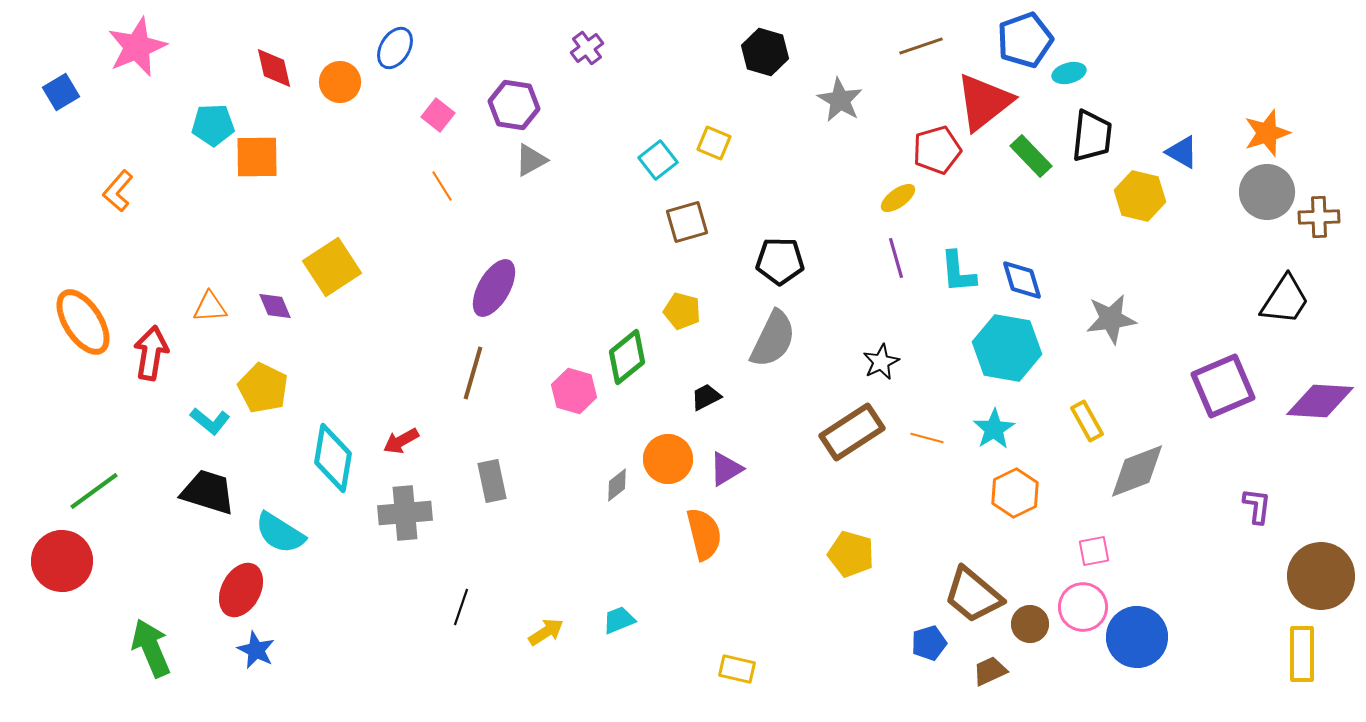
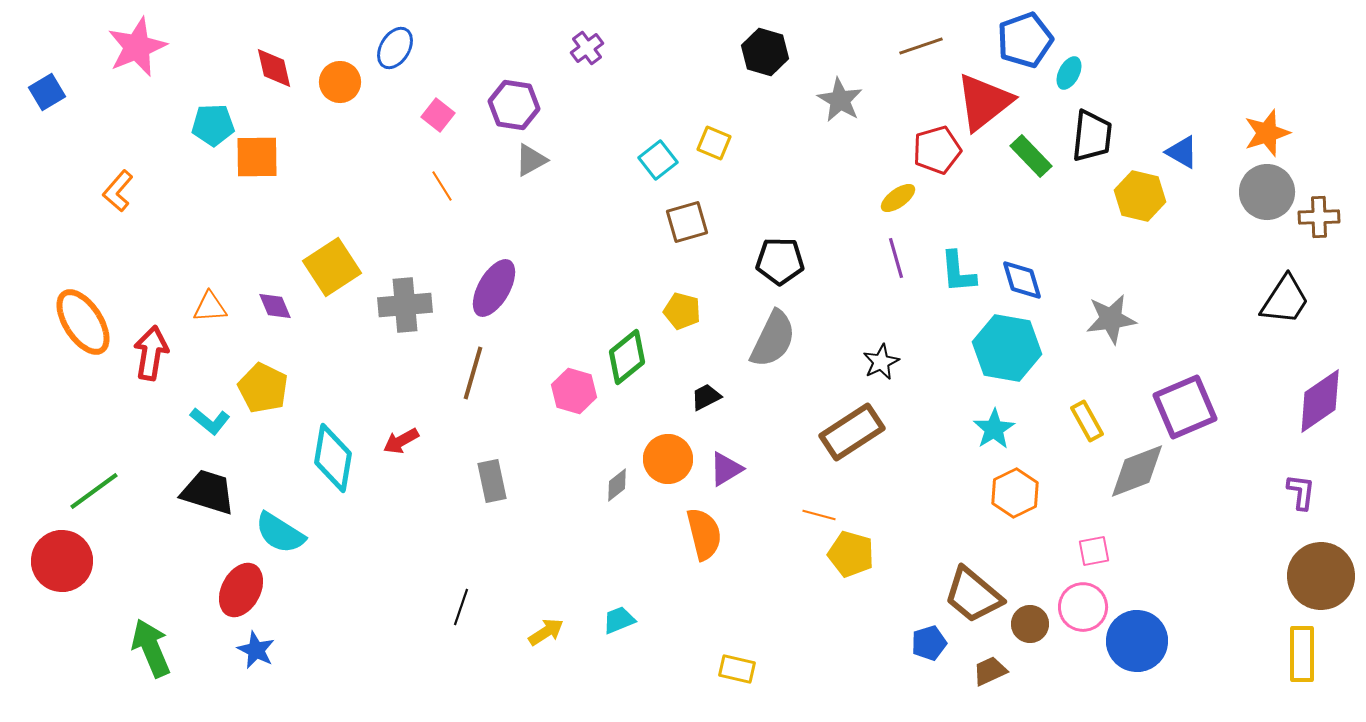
cyan ellipse at (1069, 73): rotated 48 degrees counterclockwise
blue square at (61, 92): moved 14 px left
purple square at (1223, 386): moved 38 px left, 21 px down
purple diamond at (1320, 401): rotated 38 degrees counterclockwise
orange line at (927, 438): moved 108 px left, 77 px down
purple L-shape at (1257, 506): moved 44 px right, 14 px up
gray cross at (405, 513): moved 208 px up
blue circle at (1137, 637): moved 4 px down
